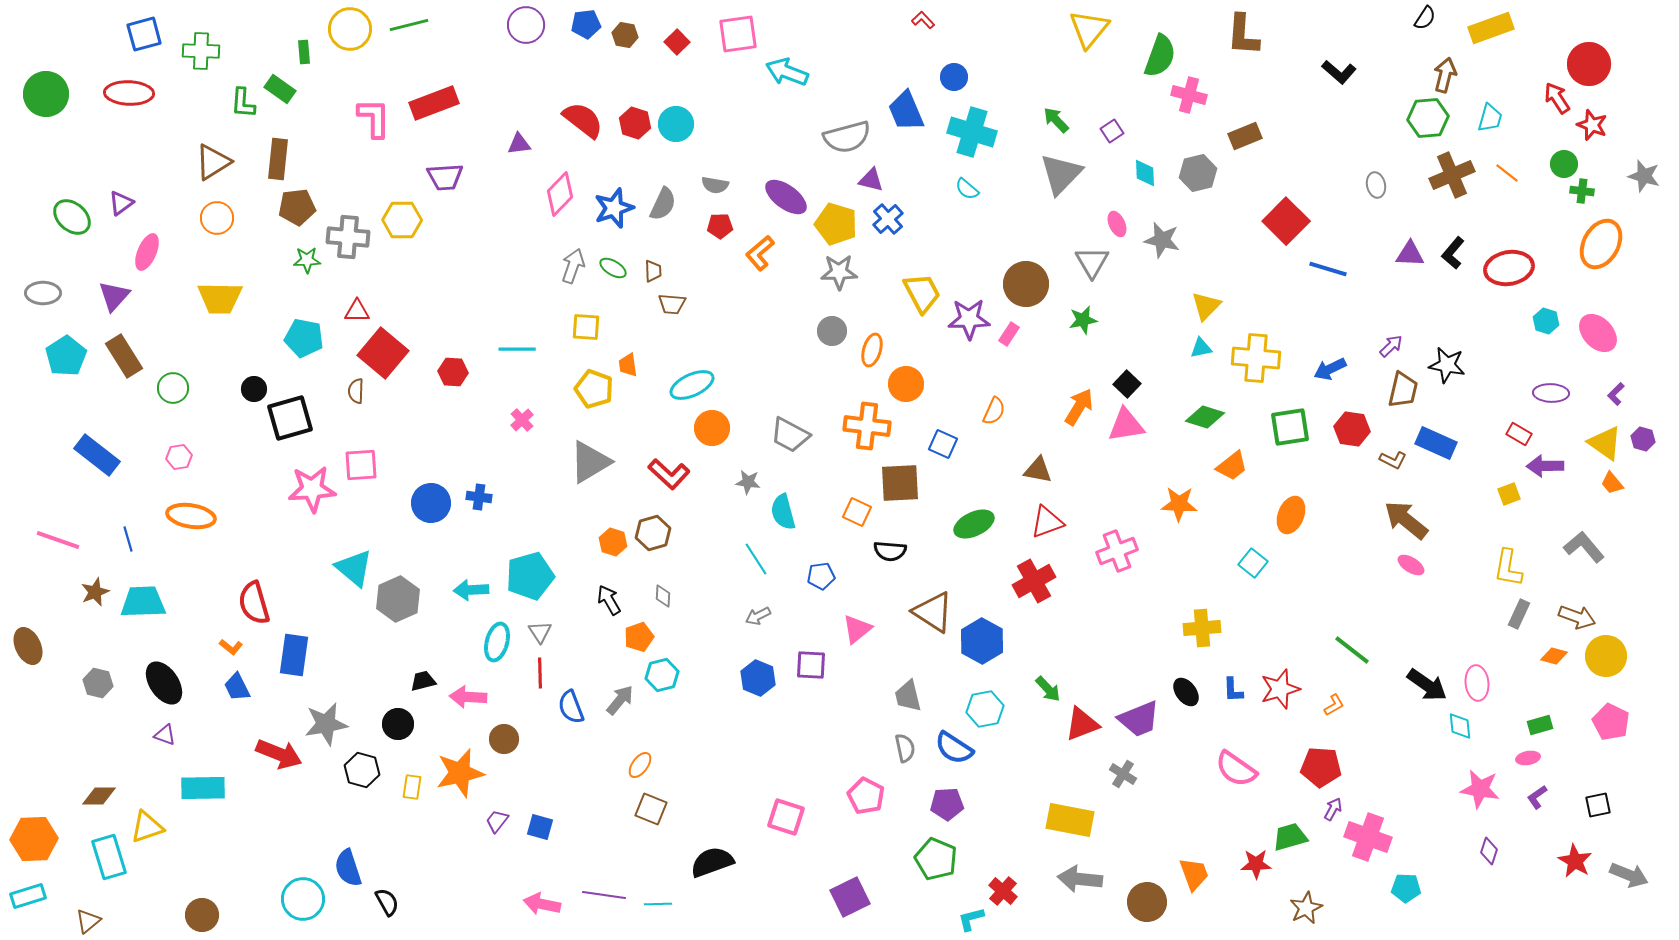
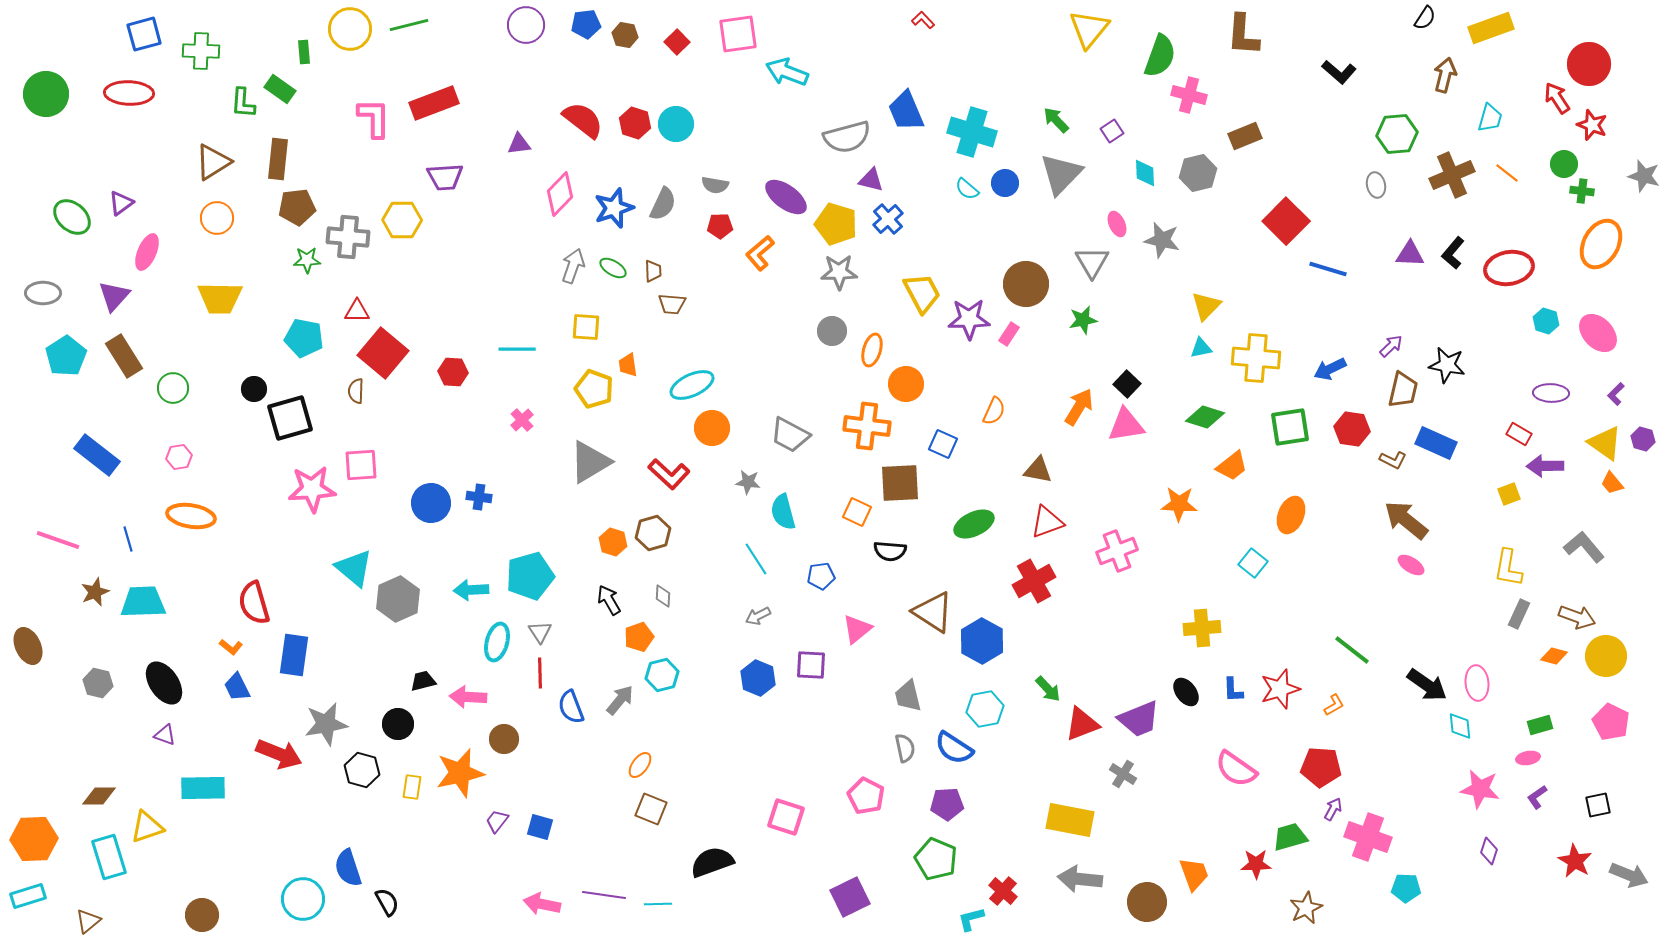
blue circle at (954, 77): moved 51 px right, 106 px down
green hexagon at (1428, 118): moved 31 px left, 16 px down
